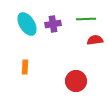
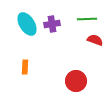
green line: moved 1 px right
purple cross: moved 1 px left
red semicircle: rotated 28 degrees clockwise
